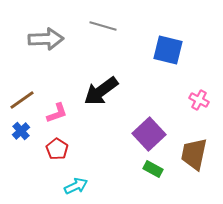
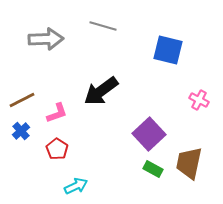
brown line: rotated 8 degrees clockwise
brown trapezoid: moved 5 px left, 9 px down
